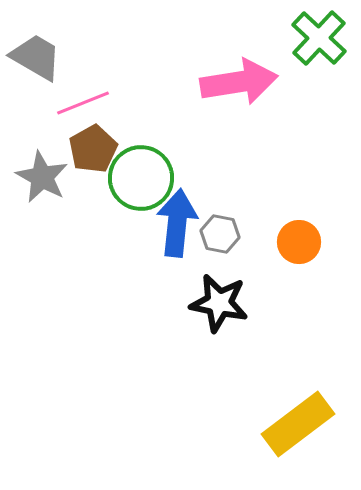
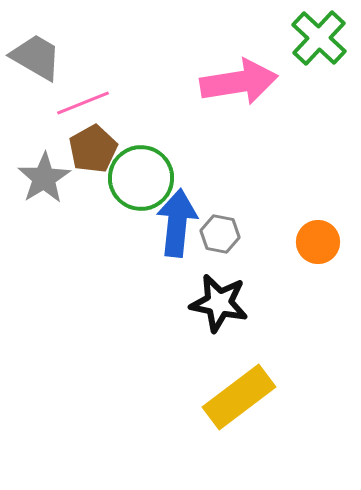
gray star: moved 2 px right, 1 px down; rotated 12 degrees clockwise
orange circle: moved 19 px right
yellow rectangle: moved 59 px left, 27 px up
